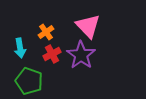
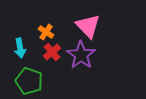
orange cross: rotated 21 degrees counterclockwise
red cross: moved 2 px up; rotated 12 degrees counterclockwise
